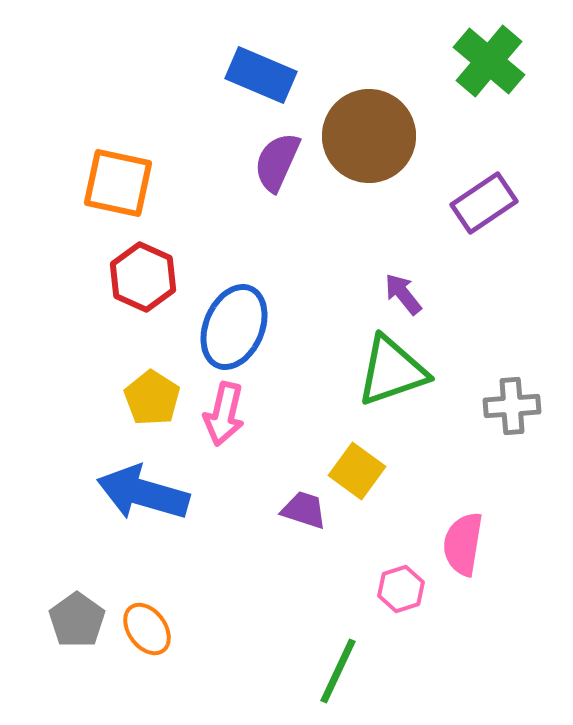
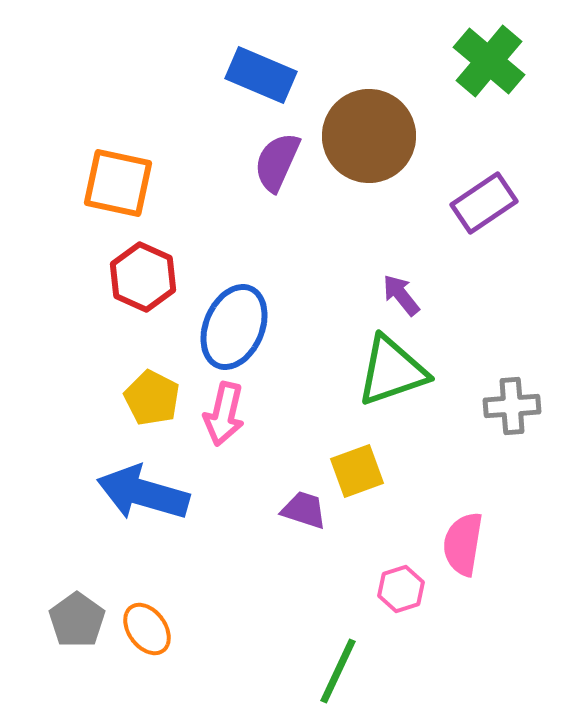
purple arrow: moved 2 px left, 1 px down
yellow pentagon: rotated 6 degrees counterclockwise
yellow square: rotated 34 degrees clockwise
